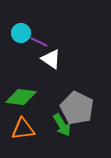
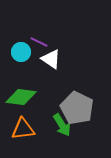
cyan circle: moved 19 px down
